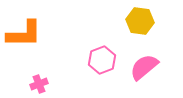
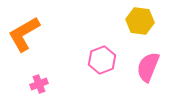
orange L-shape: rotated 150 degrees clockwise
pink semicircle: moved 4 px right; rotated 28 degrees counterclockwise
